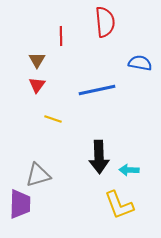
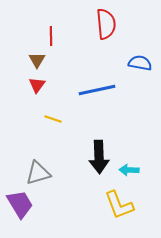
red semicircle: moved 1 px right, 2 px down
red line: moved 10 px left
gray triangle: moved 2 px up
purple trapezoid: rotated 32 degrees counterclockwise
